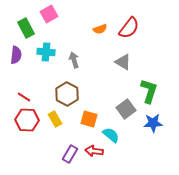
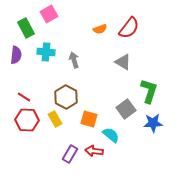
brown hexagon: moved 1 px left, 3 px down
